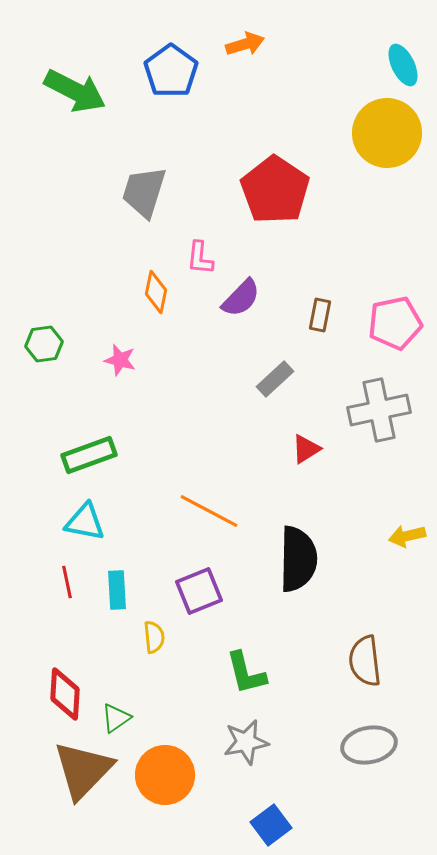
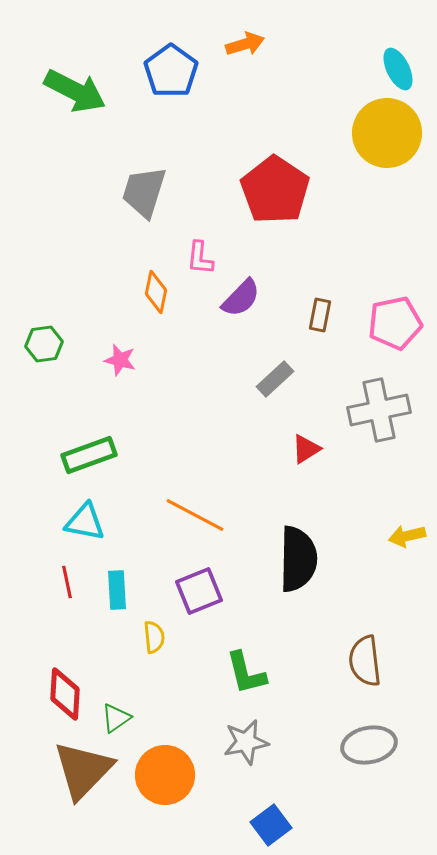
cyan ellipse: moved 5 px left, 4 px down
orange line: moved 14 px left, 4 px down
